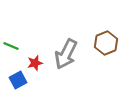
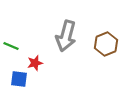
brown hexagon: moved 1 px down
gray arrow: moved 18 px up; rotated 12 degrees counterclockwise
blue square: moved 1 px right, 1 px up; rotated 36 degrees clockwise
